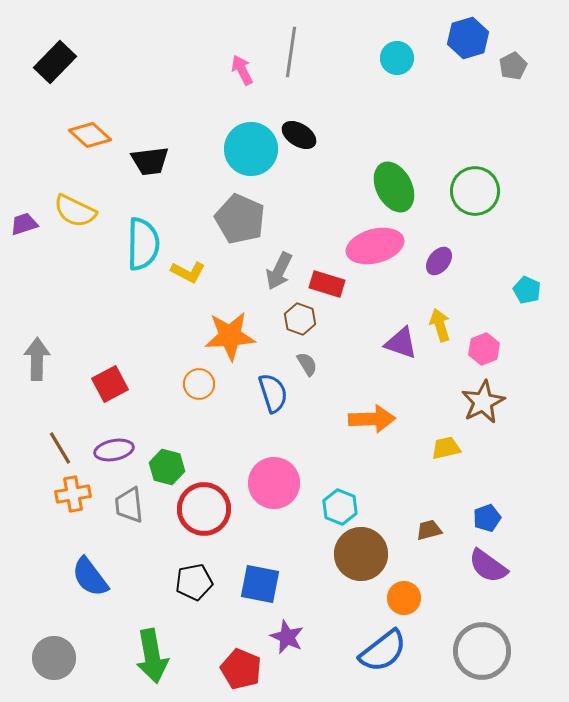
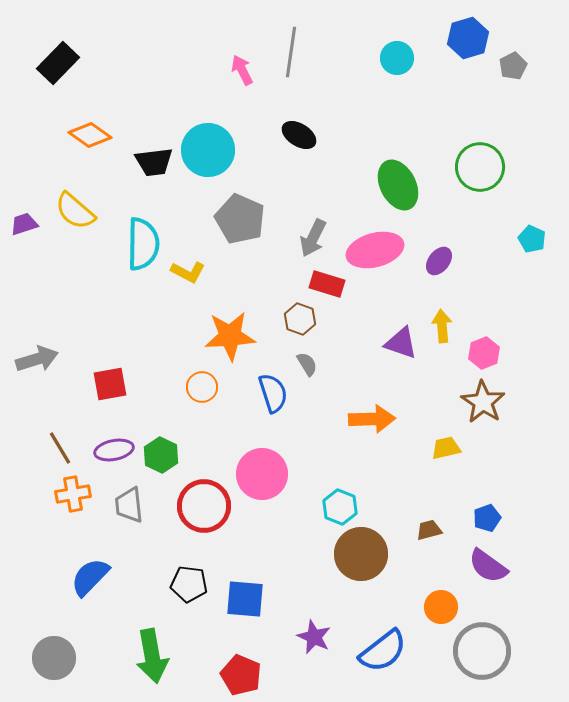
black rectangle at (55, 62): moved 3 px right, 1 px down
orange diamond at (90, 135): rotated 6 degrees counterclockwise
cyan circle at (251, 149): moved 43 px left, 1 px down
black trapezoid at (150, 161): moved 4 px right, 1 px down
green ellipse at (394, 187): moved 4 px right, 2 px up
green circle at (475, 191): moved 5 px right, 24 px up
yellow semicircle at (75, 211): rotated 15 degrees clockwise
pink ellipse at (375, 246): moved 4 px down
gray arrow at (279, 271): moved 34 px right, 33 px up
cyan pentagon at (527, 290): moved 5 px right, 51 px up
yellow arrow at (440, 325): moved 2 px right, 1 px down; rotated 12 degrees clockwise
pink hexagon at (484, 349): moved 4 px down
gray arrow at (37, 359): rotated 72 degrees clockwise
red square at (110, 384): rotated 18 degrees clockwise
orange circle at (199, 384): moved 3 px right, 3 px down
brown star at (483, 402): rotated 12 degrees counterclockwise
green hexagon at (167, 467): moved 6 px left, 12 px up; rotated 12 degrees clockwise
pink circle at (274, 483): moved 12 px left, 9 px up
red circle at (204, 509): moved 3 px up
blue semicircle at (90, 577): rotated 81 degrees clockwise
black pentagon at (194, 582): moved 5 px left, 2 px down; rotated 18 degrees clockwise
blue square at (260, 584): moved 15 px left, 15 px down; rotated 6 degrees counterclockwise
orange circle at (404, 598): moved 37 px right, 9 px down
purple star at (287, 637): moved 27 px right
red pentagon at (241, 669): moved 6 px down
